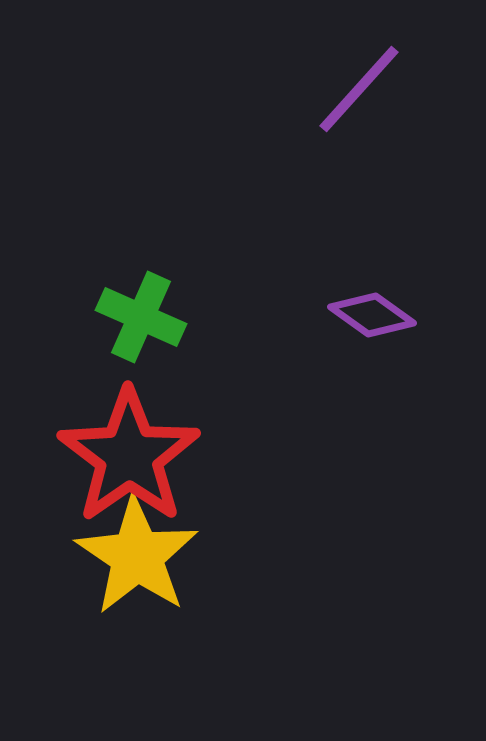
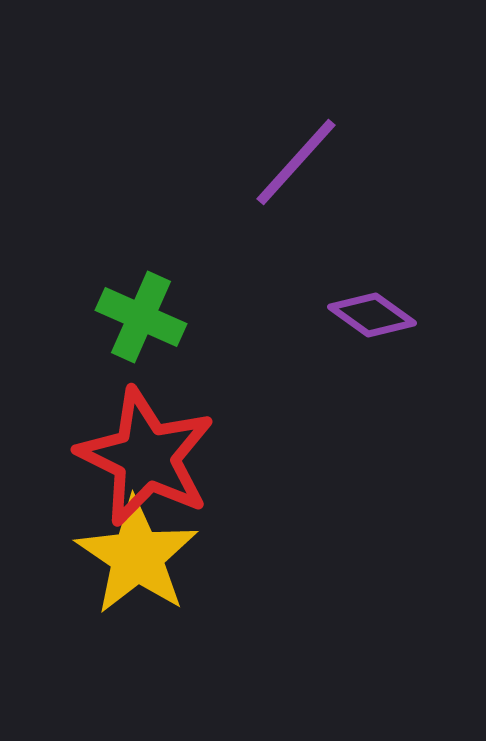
purple line: moved 63 px left, 73 px down
red star: moved 17 px right, 1 px down; rotated 11 degrees counterclockwise
